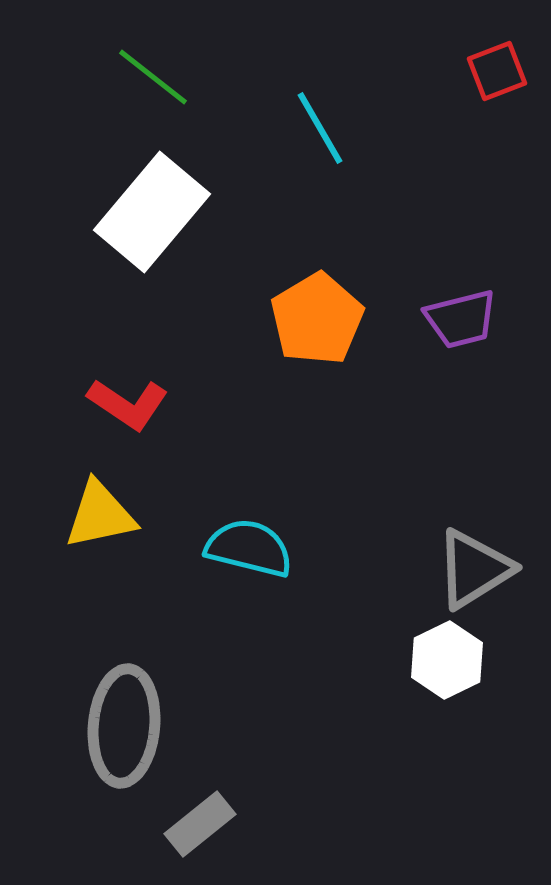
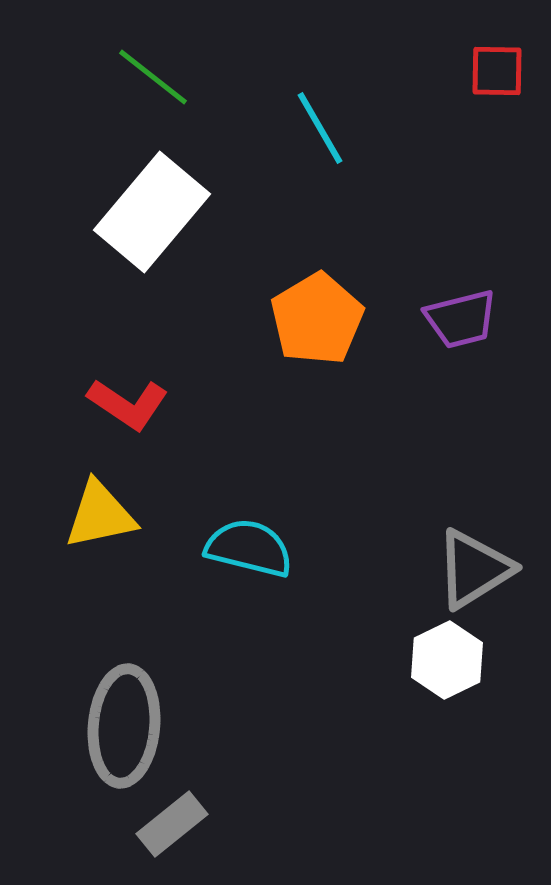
red square: rotated 22 degrees clockwise
gray rectangle: moved 28 px left
